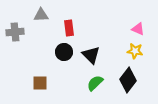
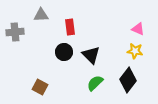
red rectangle: moved 1 px right, 1 px up
brown square: moved 4 px down; rotated 28 degrees clockwise
